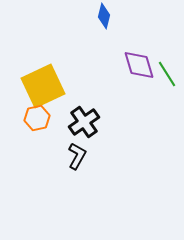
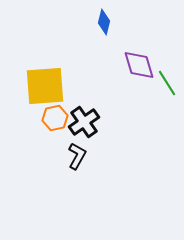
blue diamond: moved 6 px down
green line: moved 9 px down
yellow square: moved 2 px right; rotated 21 degrees clockwise
orange hexagon: moved 18 px right
